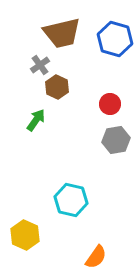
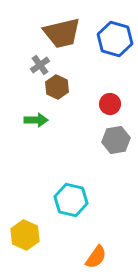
green arrow: rotated 55 degrees clockwise
